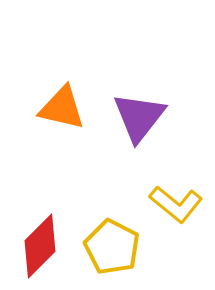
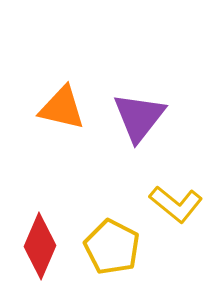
red diamond: rotated 22 degrees counterclockwise
